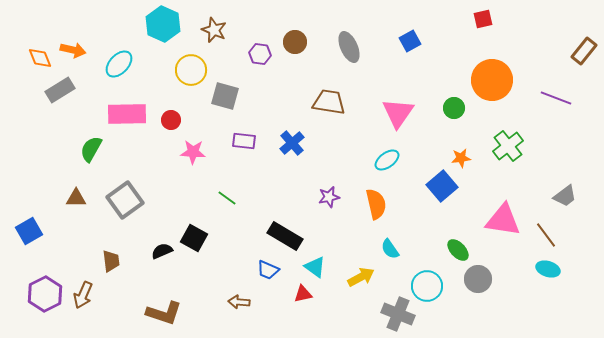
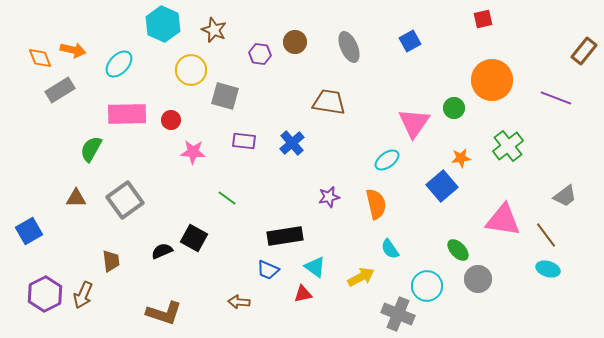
pink triangle at (398, 113): moved 16 px right, 10 px down
black rectangle at (285, 236): rotated 40 degrees counterclockwise
